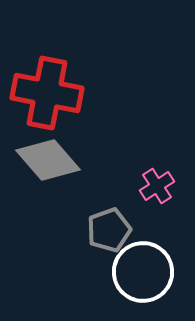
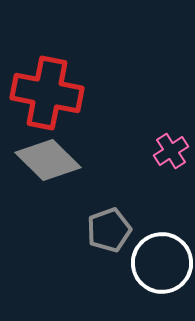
gray diamond: rotated 4 degrees counterclockwise
pink cross: moved 14 px right, 35 px up
white circle: moved 19 px right, 9 px up
